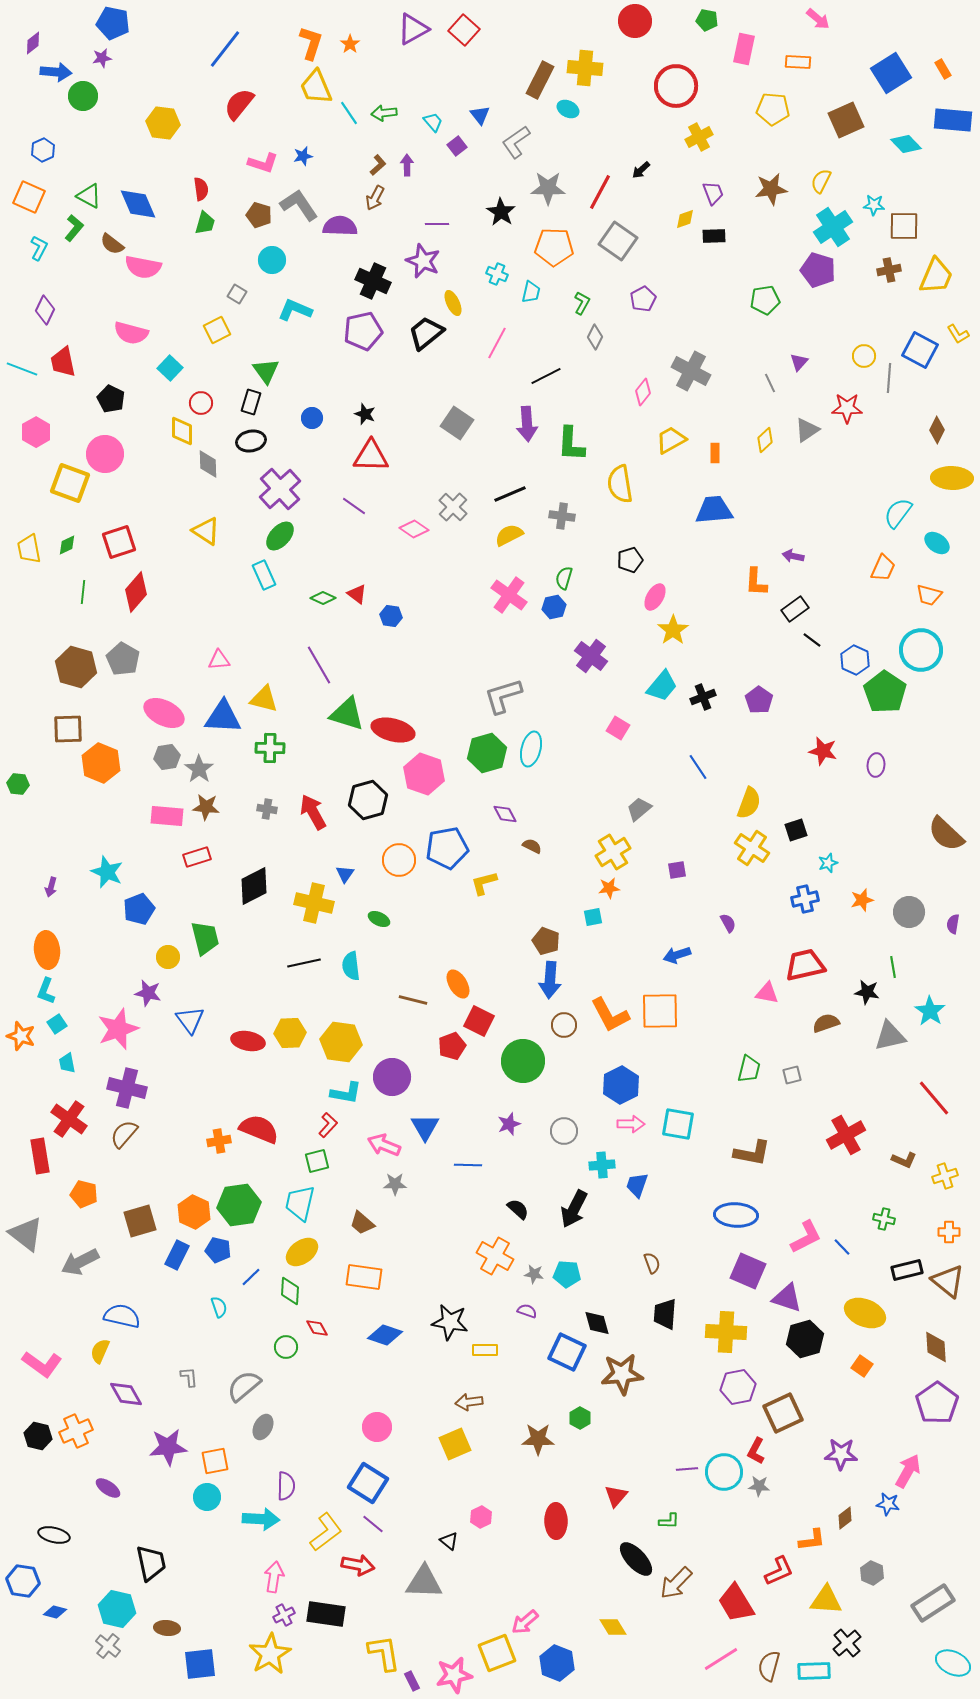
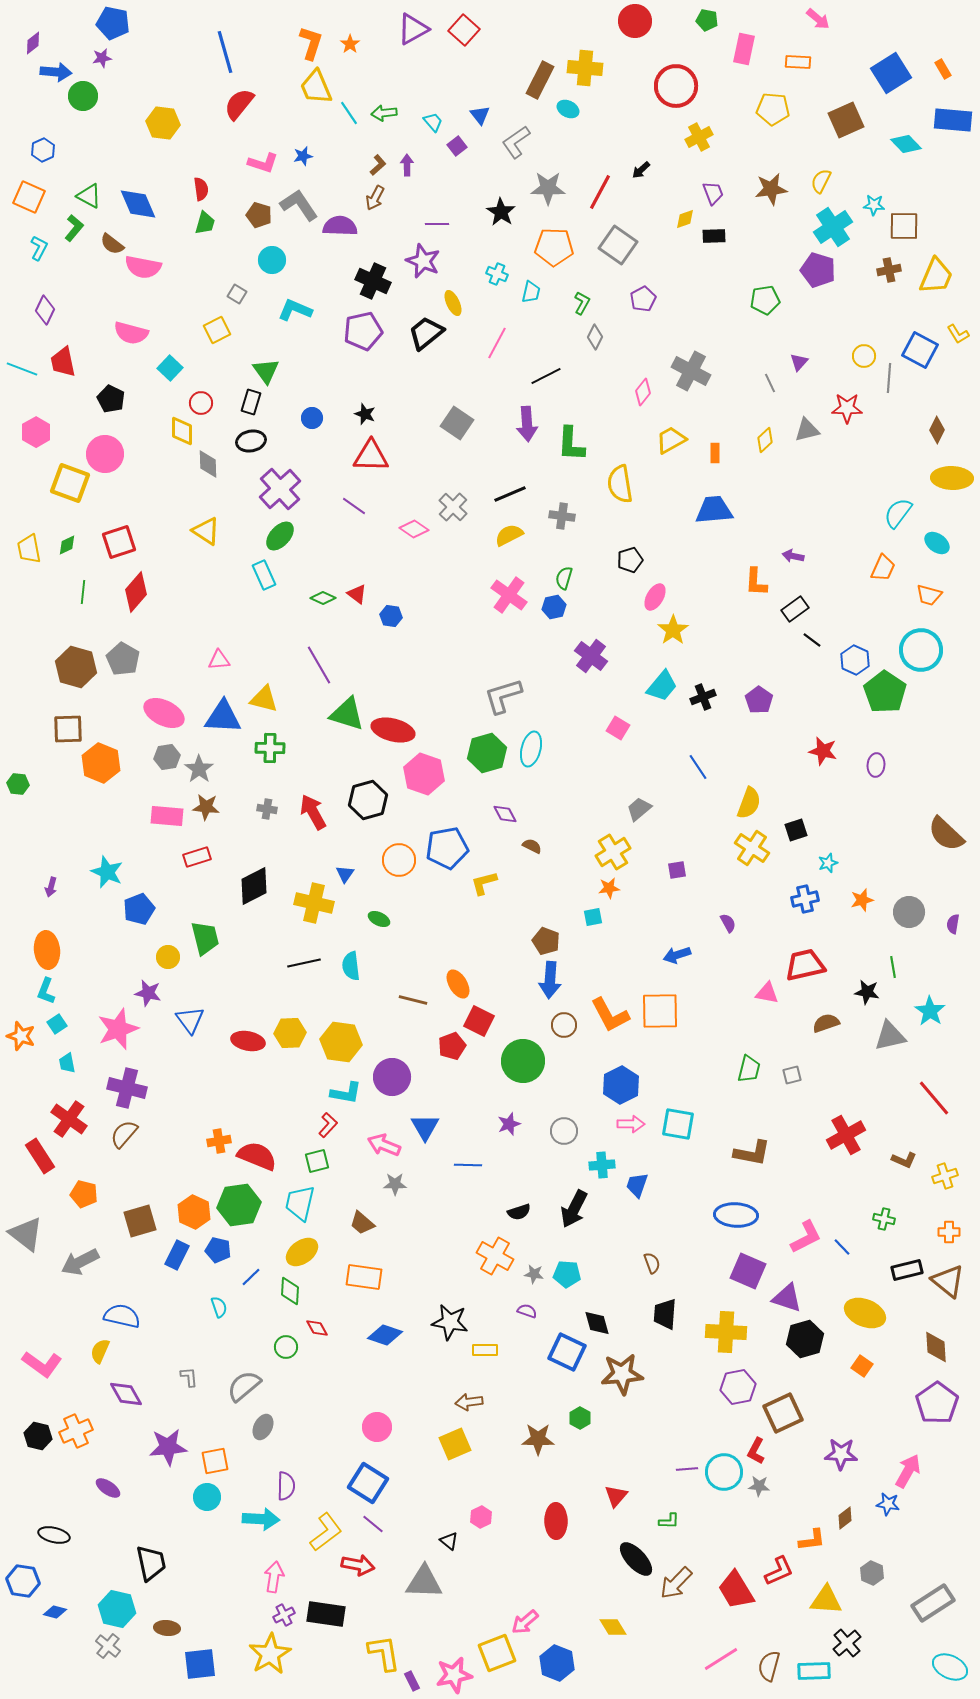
blue line at (225, 49): moved 3 px down; rotated 54 degrees counterclockwise
gray square at (618, 241): moved 4 px down
gray triangle at (807, 430): rotated 20 degrees clockwise
red semicircle at (259, 1129): moved 2 px left, 27 px down
red rectangle at (40, 1156): rotated 24 degrees counterclockwise
black semicircle at (518, 1209): moved 1 px right, 3 px down; rotated 120 degrees clockwise
red trapezoid at (736, 1603): moved 13 px up
cyan ellipse at (953, 1663): moved 3 px left, 4 px down
